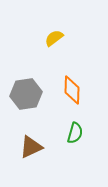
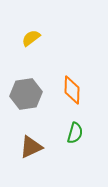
yellow semicircle: moved 23 px left
